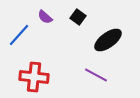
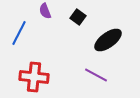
purple semicircle: moved 6 px up; rotated 28 degrees clockwise
blue line: moved 2 px up; rotated 15 degrees counterclockwise
